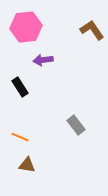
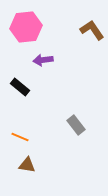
black rectangle: rotated 18 degrees counterclockwise
